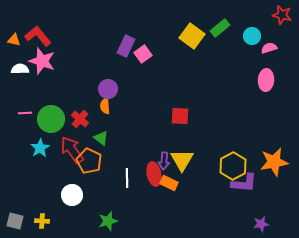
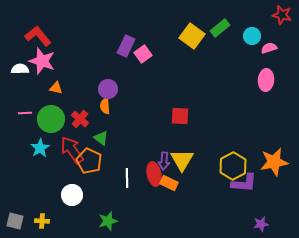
orange triangle: moved 42 px right, 48 px down
